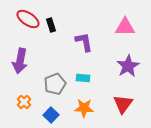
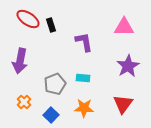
pink triangle: moved 1 px left
